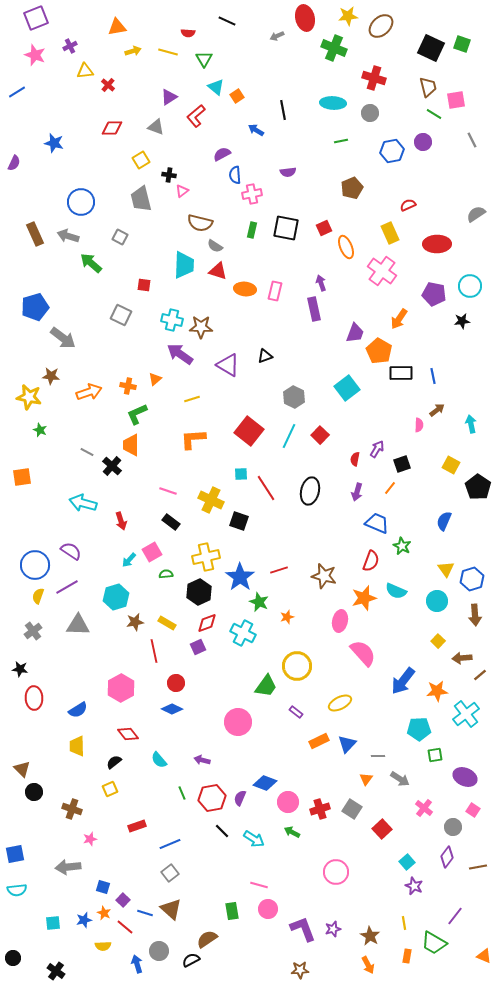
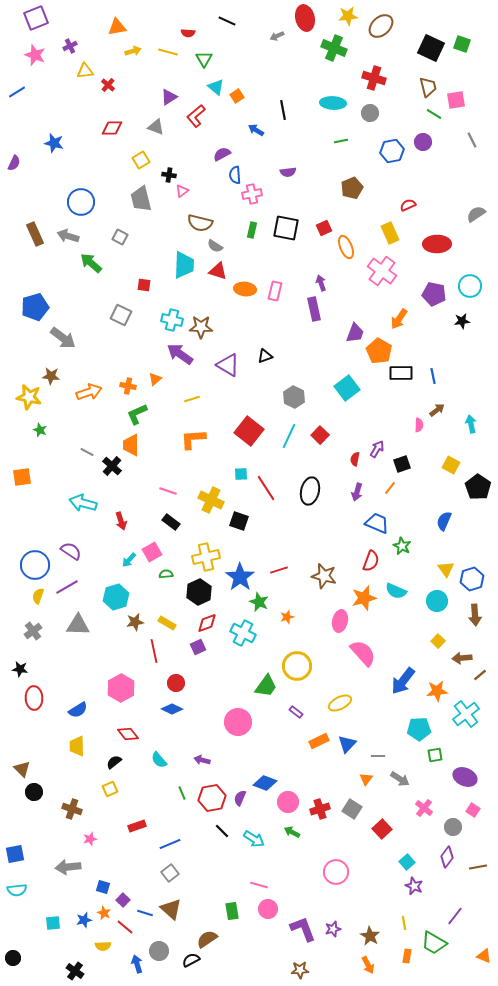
black cross at (56, 971): moved 19 px right
